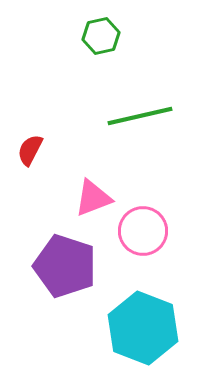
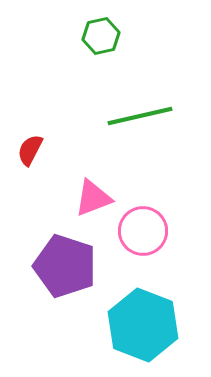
cyan hexagon: moved 3 px up
